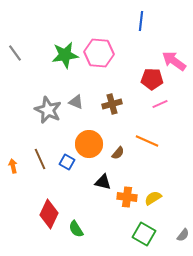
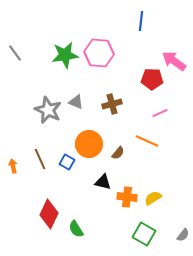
pink line: moved 9 px down
